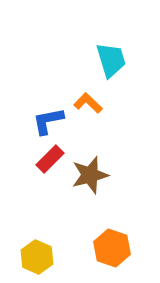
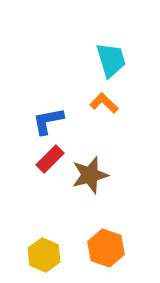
orange L-shape: moved 16 px right
orange hexagon: moved 6 px left
yellow hexagon: moved 7 px right, 2 px up
